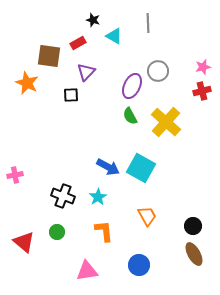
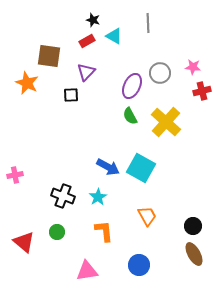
red rectangle: moved 9 px right, 2 px up
pink star: moved 10 px left; rotated 21 degrees clockwise
gray circle: moved 2 px right, 2 px down
